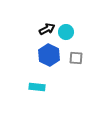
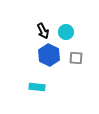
black arrow: moved 4 px left, 2 px down; rotated 91 degrees clockwise
